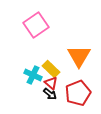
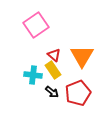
orange triangle: moved 3 px right
yellow rectangle: moved 2 px right, 1 px down; rotated 12 degrees clockwise
cyan cross: rotated 18 degrees counterclockwise
red triangle: moved 3 px right, 28 px up
black arrow: moved 2 px right, 2 px up
